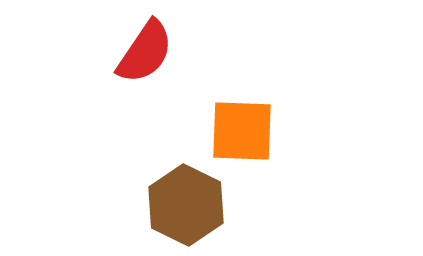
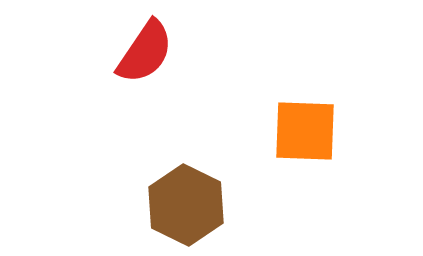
orange square: moved 63 px right
